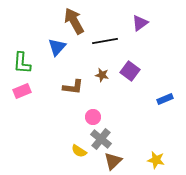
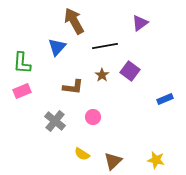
black line: moved 5 px down
brown star: rotated 24 degrees clockwise
gray cross: moved 46 px left, 18 px up
yellow semicircle: moved 3 px right, 3 px down
